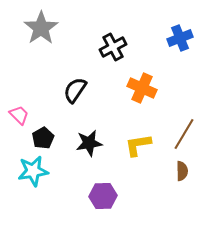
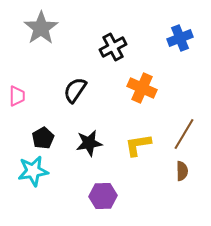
pink trapezoid: moved 2 px left, 19 px up; rotated 45 degrees clockwise
